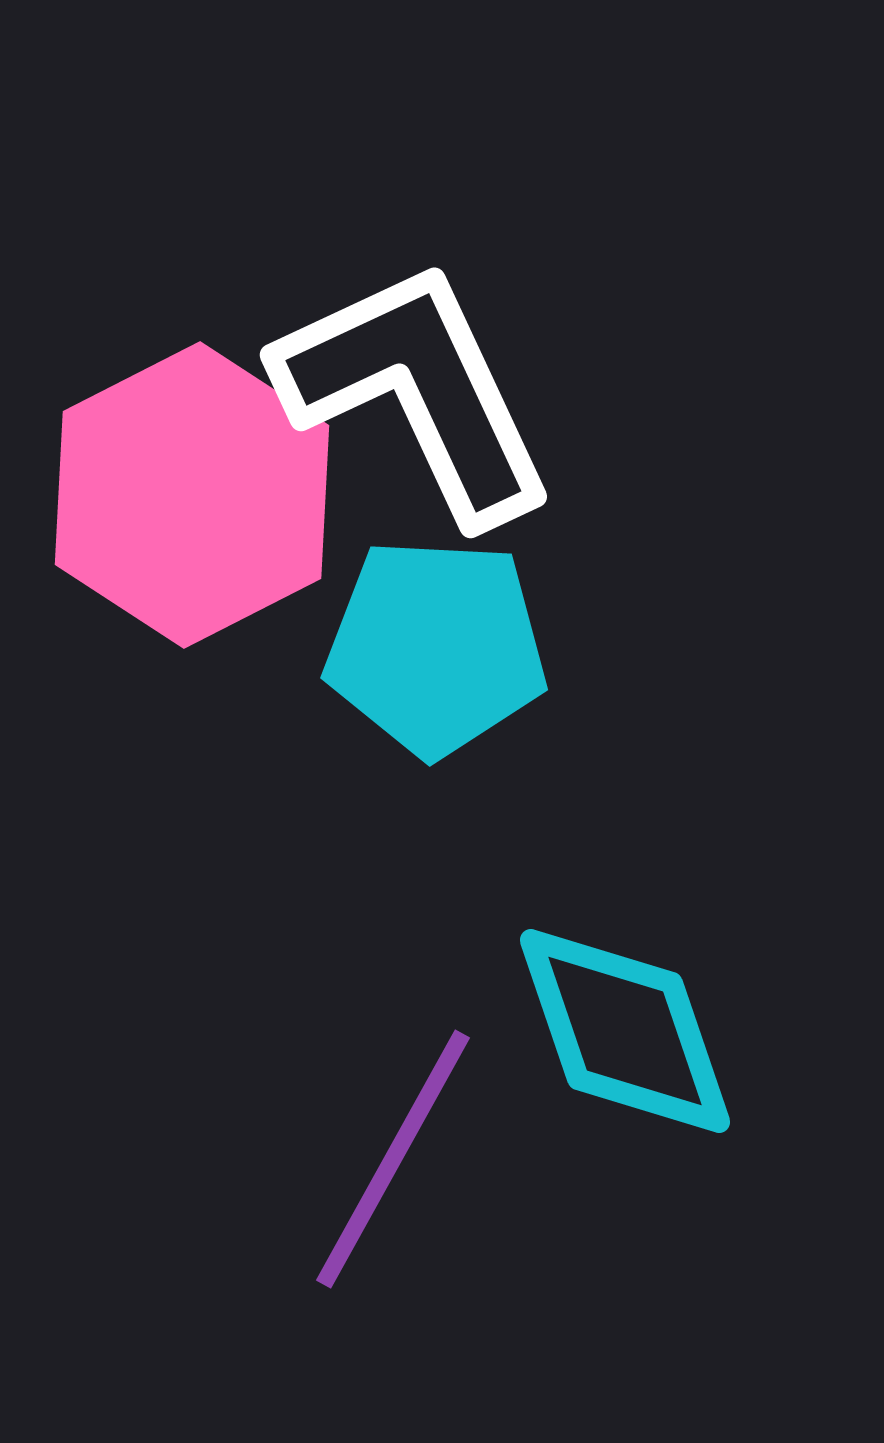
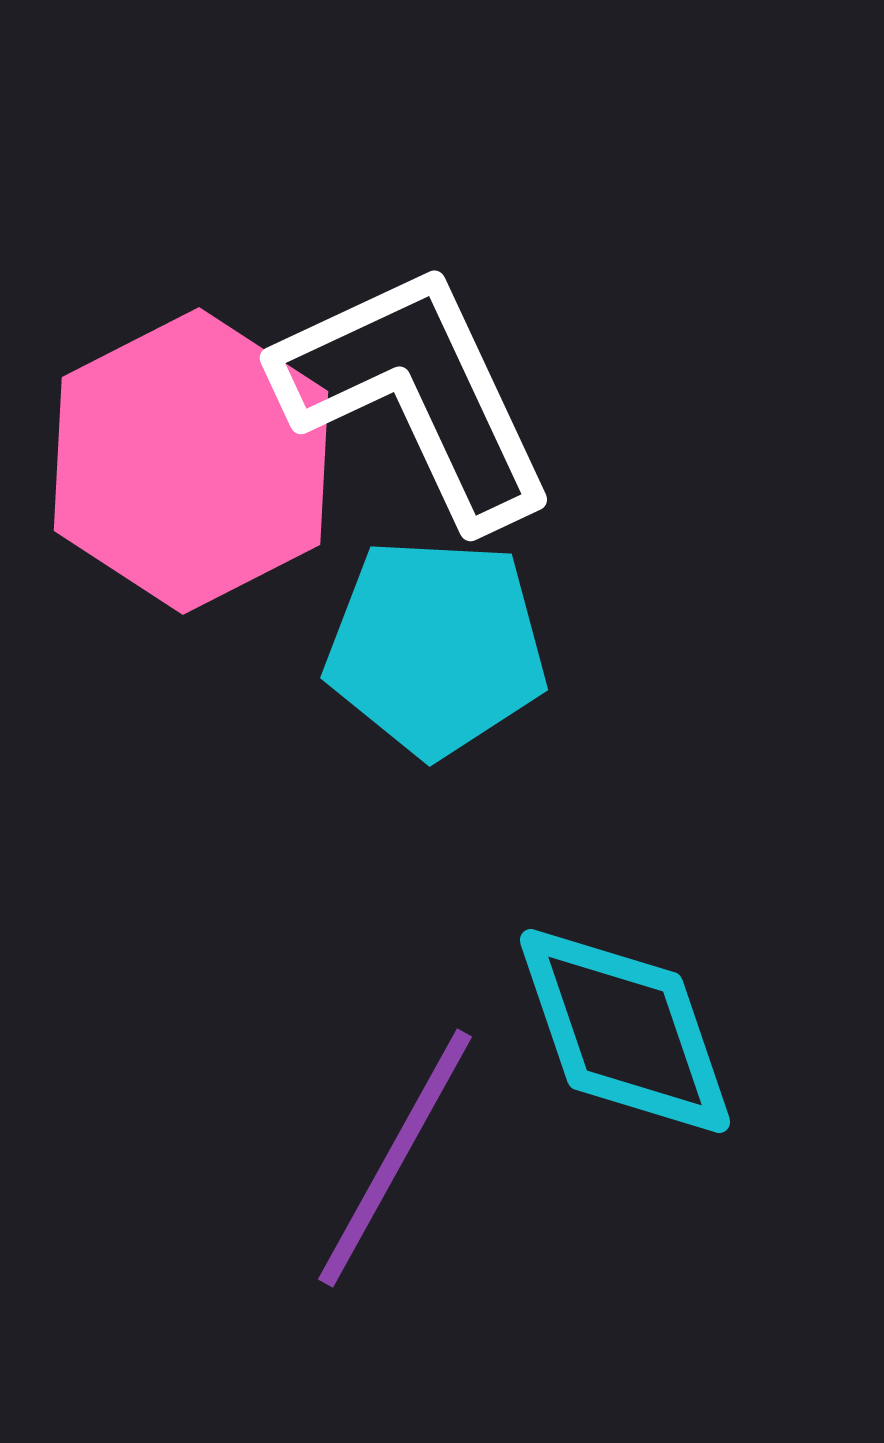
white L-shape: moved 3 px down
pink hexagon: moved 1 px left, 34 px up
purple line: moved 2 px right, 1 px up
